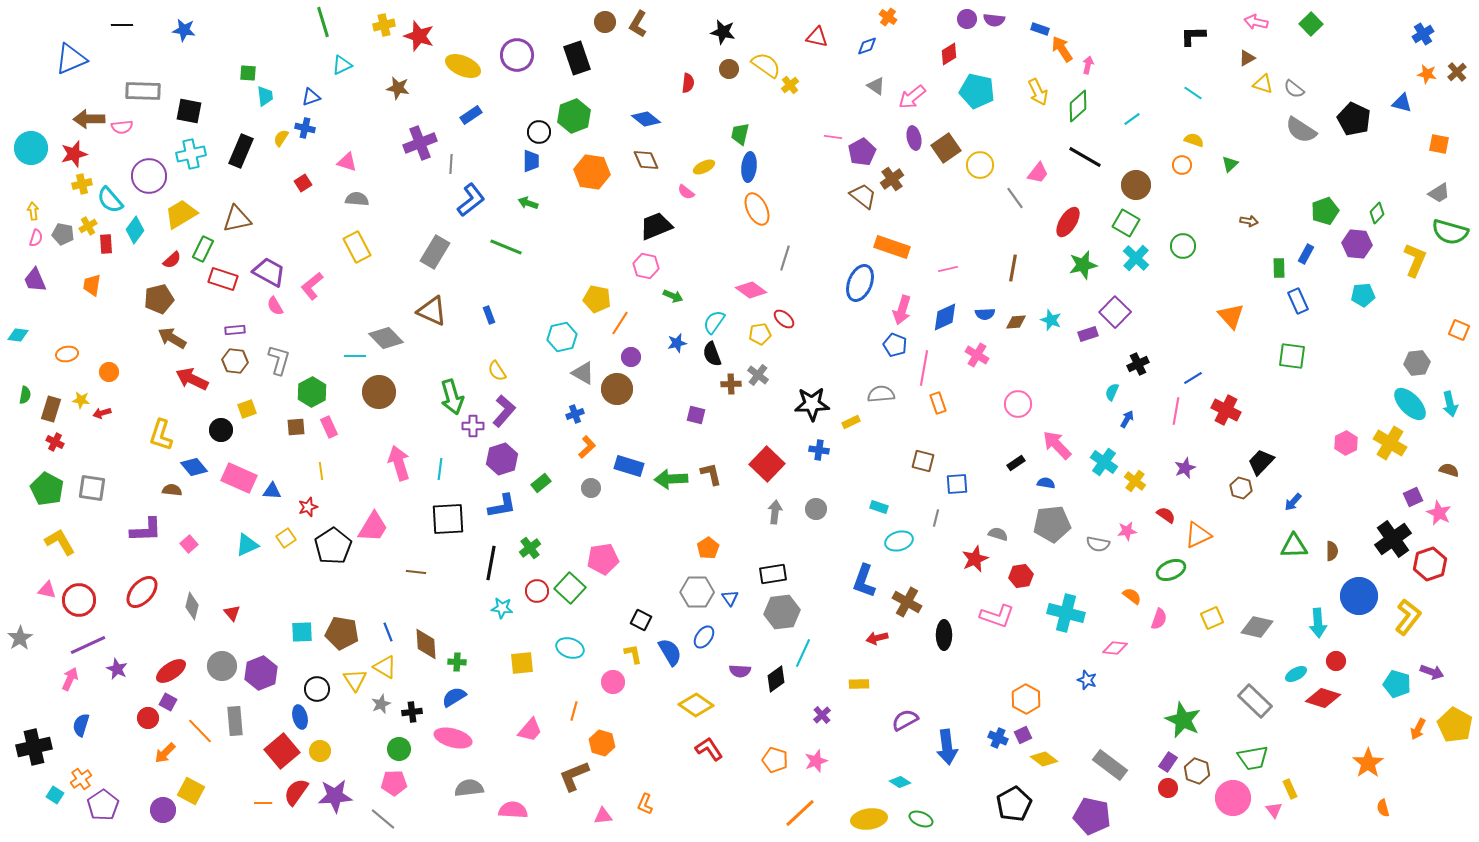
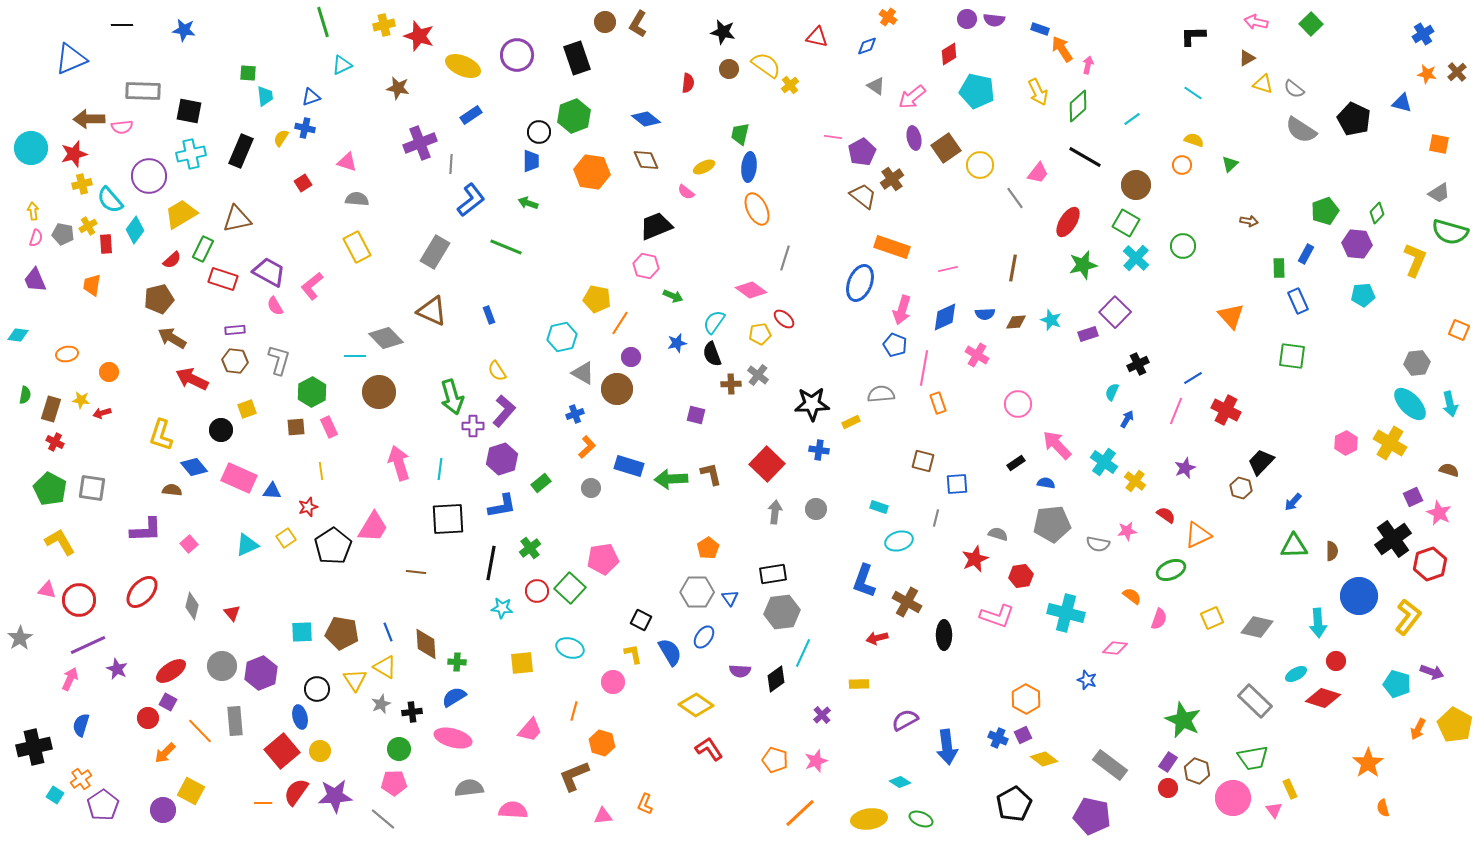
pink line at (1176, 411): rotated 12 degrees clockwise
green pentagon at (47, 489): moved 3 px right
